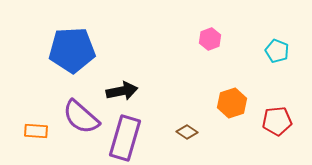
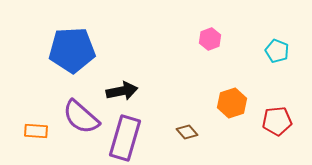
brown diamond: rotated 15 degrees clockwise
